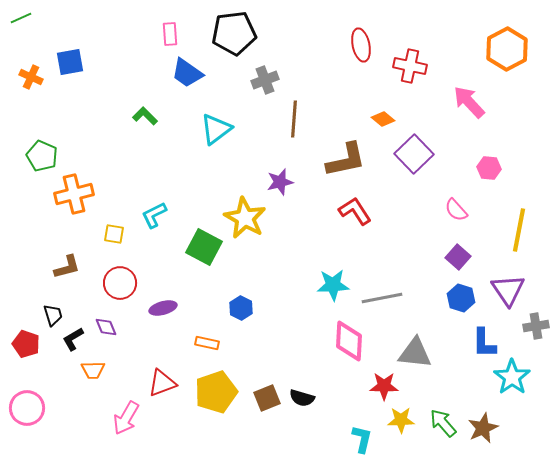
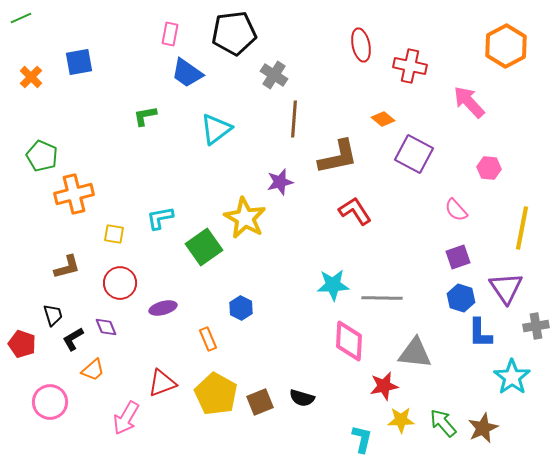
pink rectangle at (170, 34): rotated 15 degrees clockwise
orange hexagon at (507, 49): moved 1 px left, 3 px up
blue square at (70, 62): moved 9 px right
orange cross at (31, 77): rotated 20 degrees clockwise
gray cross at (265, 80): moved 9 px right, 5 px up; rotated 36 degrees counterclockwise
green L-shape at (145, 116): rotated 55 degrees counterclockwise
purple square at (414, 154): rotated 18 degrees counterclockwise
brown L-shape at (346, 160): moved 8 px left, 3 px up
cyan L-shape at (154, 215): moved 6 px right, 3 px down; rotated 16 degrees clockwise
yellow line at (519, 230): moved 3 px right, 2 px up
green square at (204, 247): rotated 27 degrees clockwise
purple square at (458, 257): rotated 30 degrees clockwise
purple triangle at (508, 290): moved 2 px left, 2 px up
gray line at (382, 298): rotated 12 degrees clockwise
orange rectangle at (207, 343): moved 1 px right, 4 px up; rotated 55 degrees clockwise
blue L-shape at (484, 343): moved 4 px left, 10 px up
red pentagon at (26, 344): moved 4 px left
orange trapezoid at (93, 370): rotated 40 degrees counterclockwise
red star at (384, 386): rotated 12 degrees counterclockwise
yellow pentagon at (216, 392): moved 2 px down; rotated 24 degrees counterclockwise
brown square at (267, 398): moved 7 px left, 4 px down
pink circle at (27, 408): moved 23 px right, 6 px up
